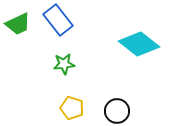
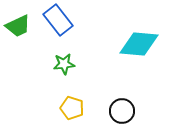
green trapezoid: moved 2 px down
cyan diamond: rotated 33 degrees counterclockwise
black circle: moved 5 px right
